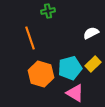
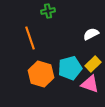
white semicircle: moved 1 px down
pink triangle: moved 15 px right, 9 px up; rotated 12 degrees counterclockwise
